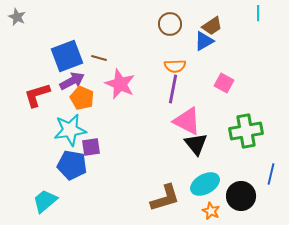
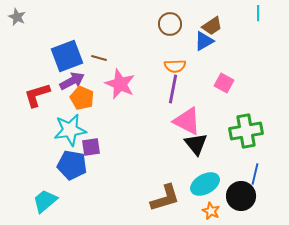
blue line: moved 16 px left
